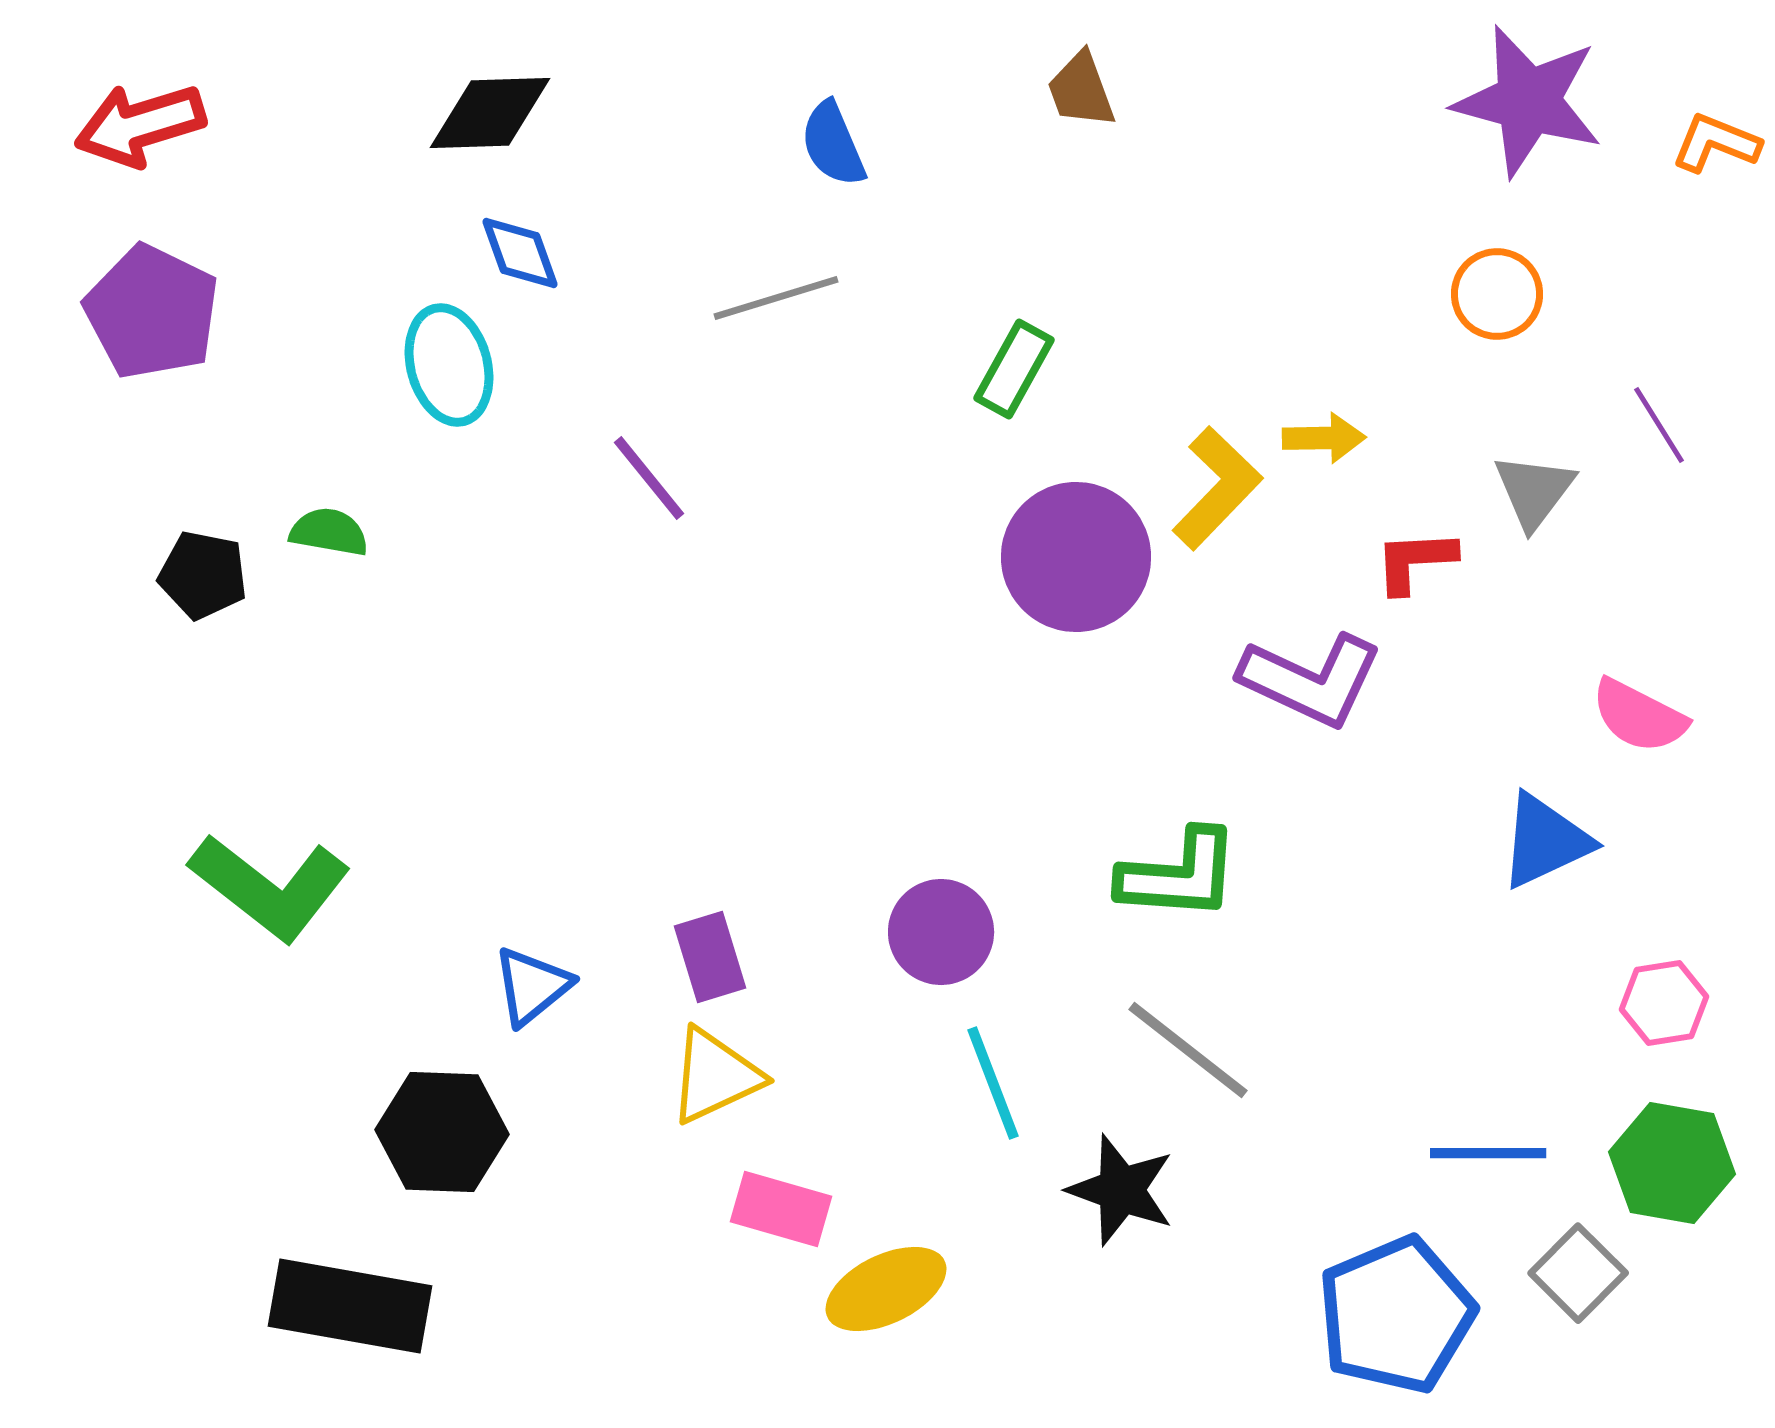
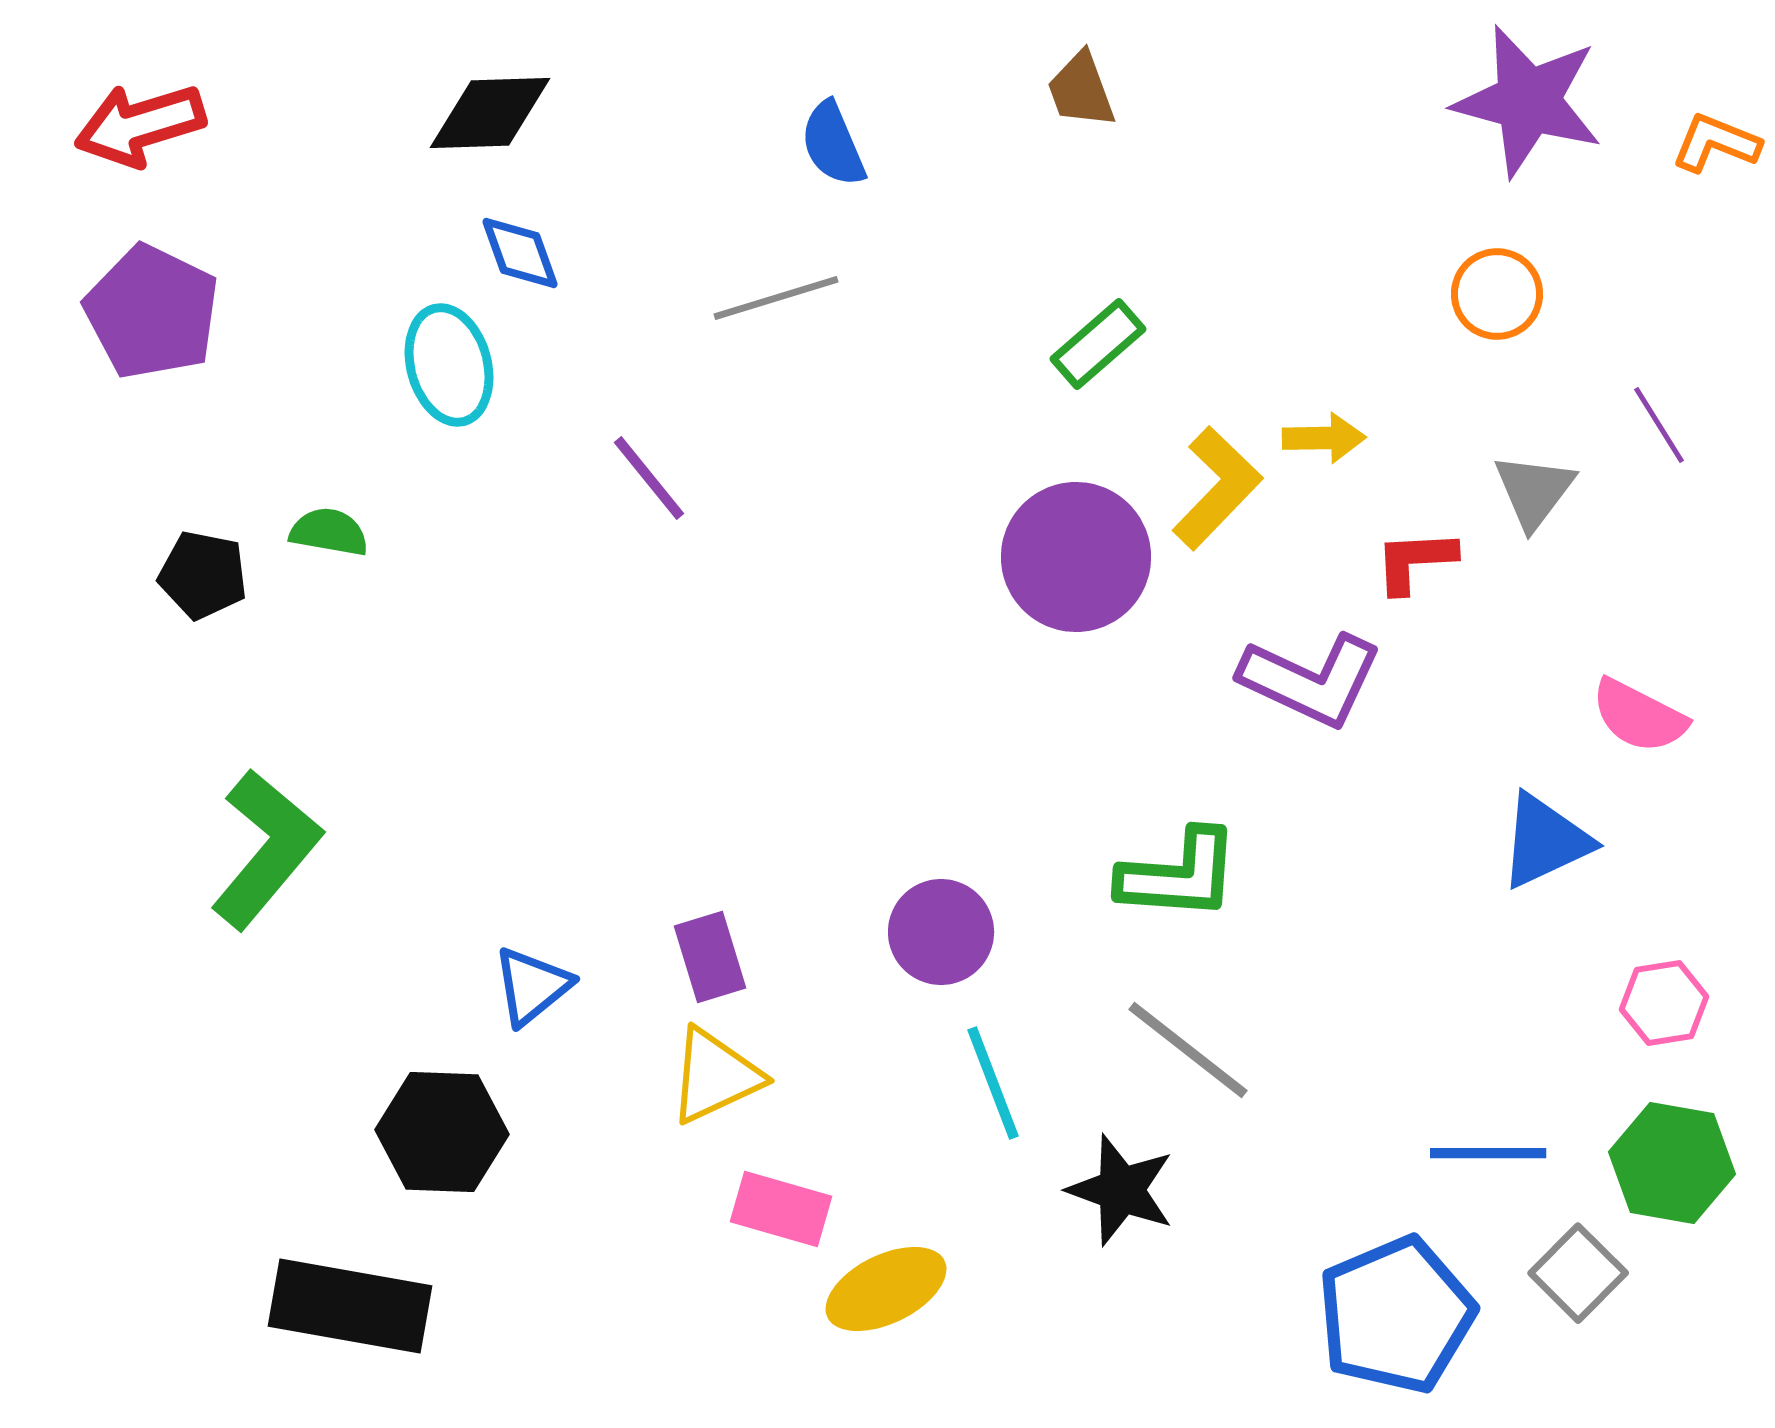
green rectangle at (1014, 369): moved 84 px right, 25 px up; rotated 20 degrees clockwise
green L-shape at (270, 887): moved 4 px left, 38 px up; rotated 88 degrees counterclockwise
